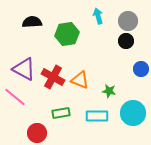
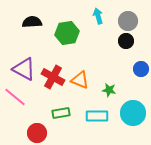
green hexagon: moved 1 px up
green star: moved 1 px up
